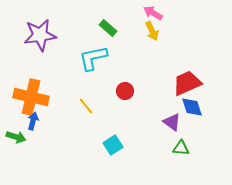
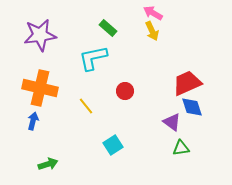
orange cross: moved 9 px right, 9 px up
green arrow: moved 32 px right, 27 px down; rotated 36 degrees counterclockwise
green triangle: rotated 12 degrees counterclockwise
